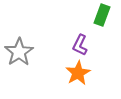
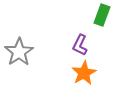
orange star: moved 6 px right
